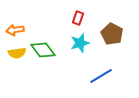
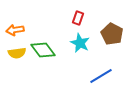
cyan star: rotated 30 degrees counterclockwise
